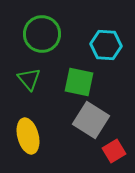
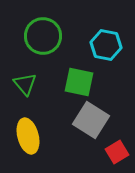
green circle: moved 1 px right, 2 px down
cyan hexagon: rotated 8 degrees clockwise
green triangle: moved 4 px left, 5 px down
red square: moved 3 px right, 1 px down
